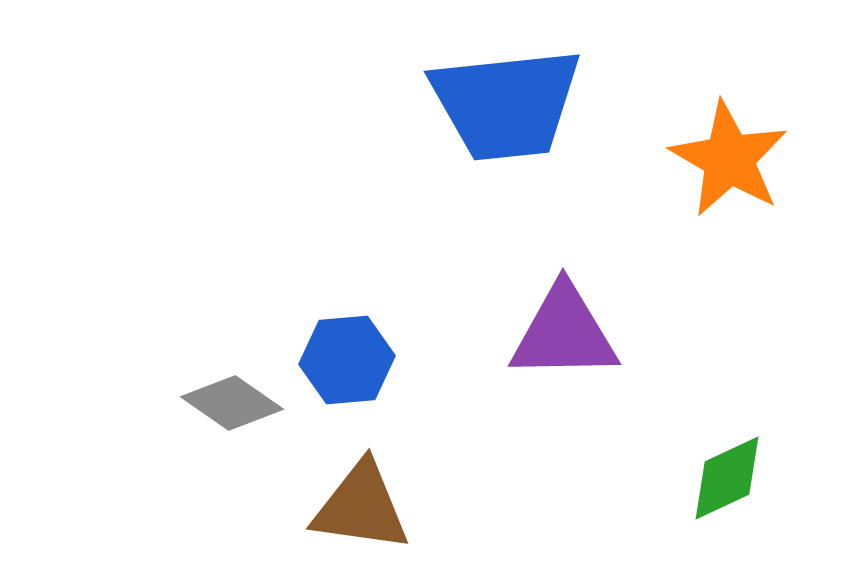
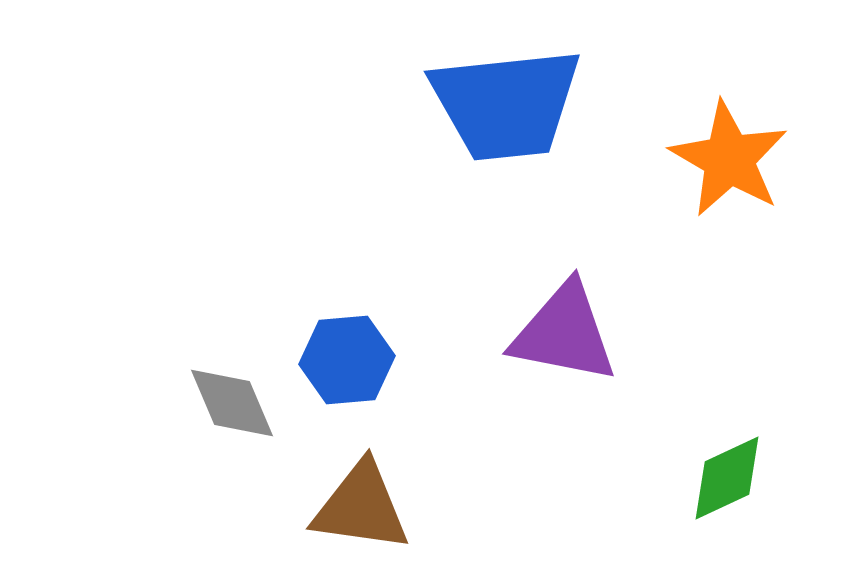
purple triangle: rotated 12 degrees clockwise
gray diamond: rotated 32 degrees clockwise
